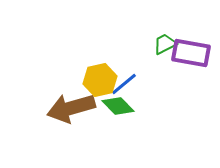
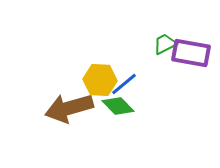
yellow hexagon: rotated 16 degrees clockwise
brown arrow: moved 2 px left
